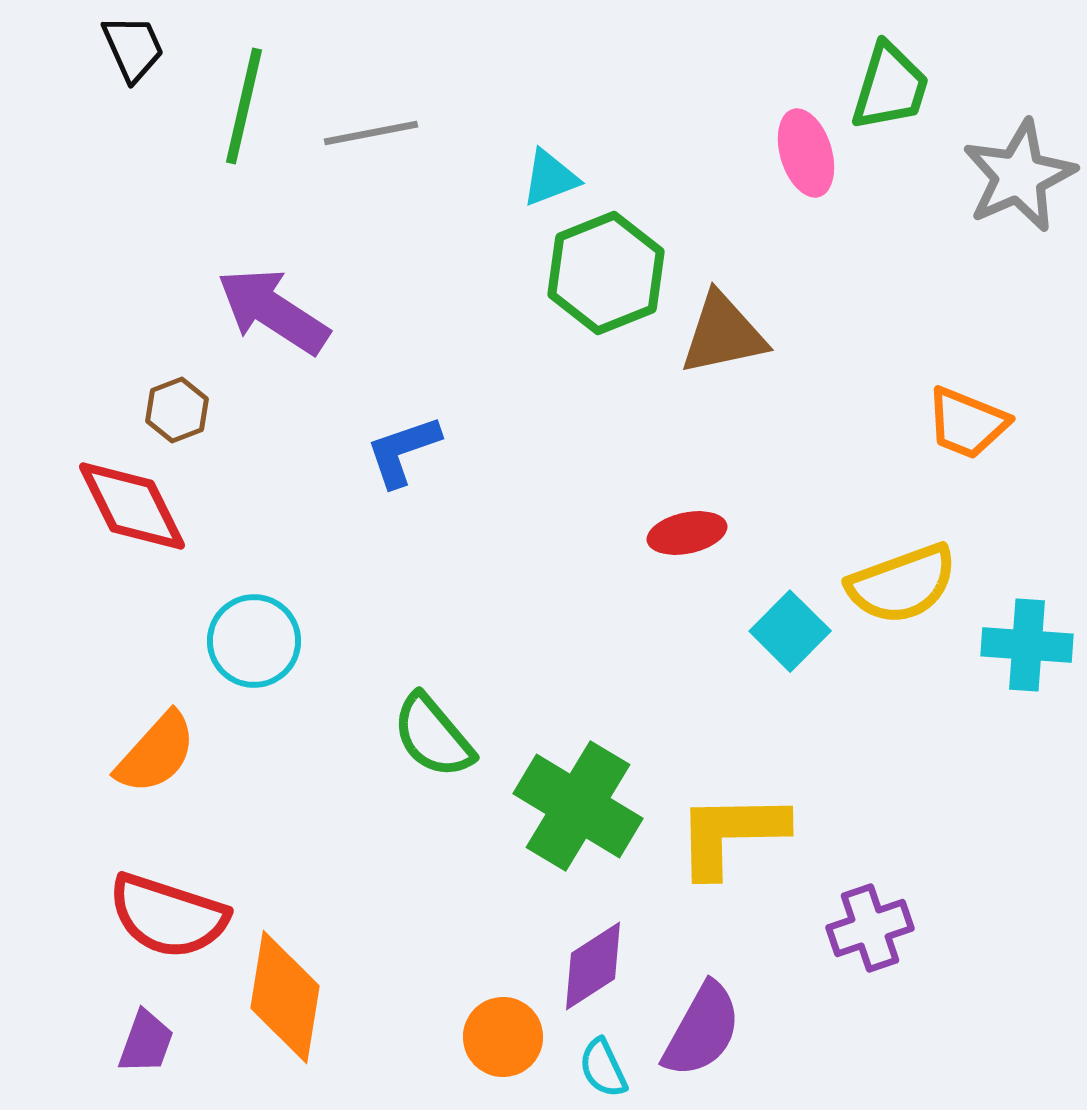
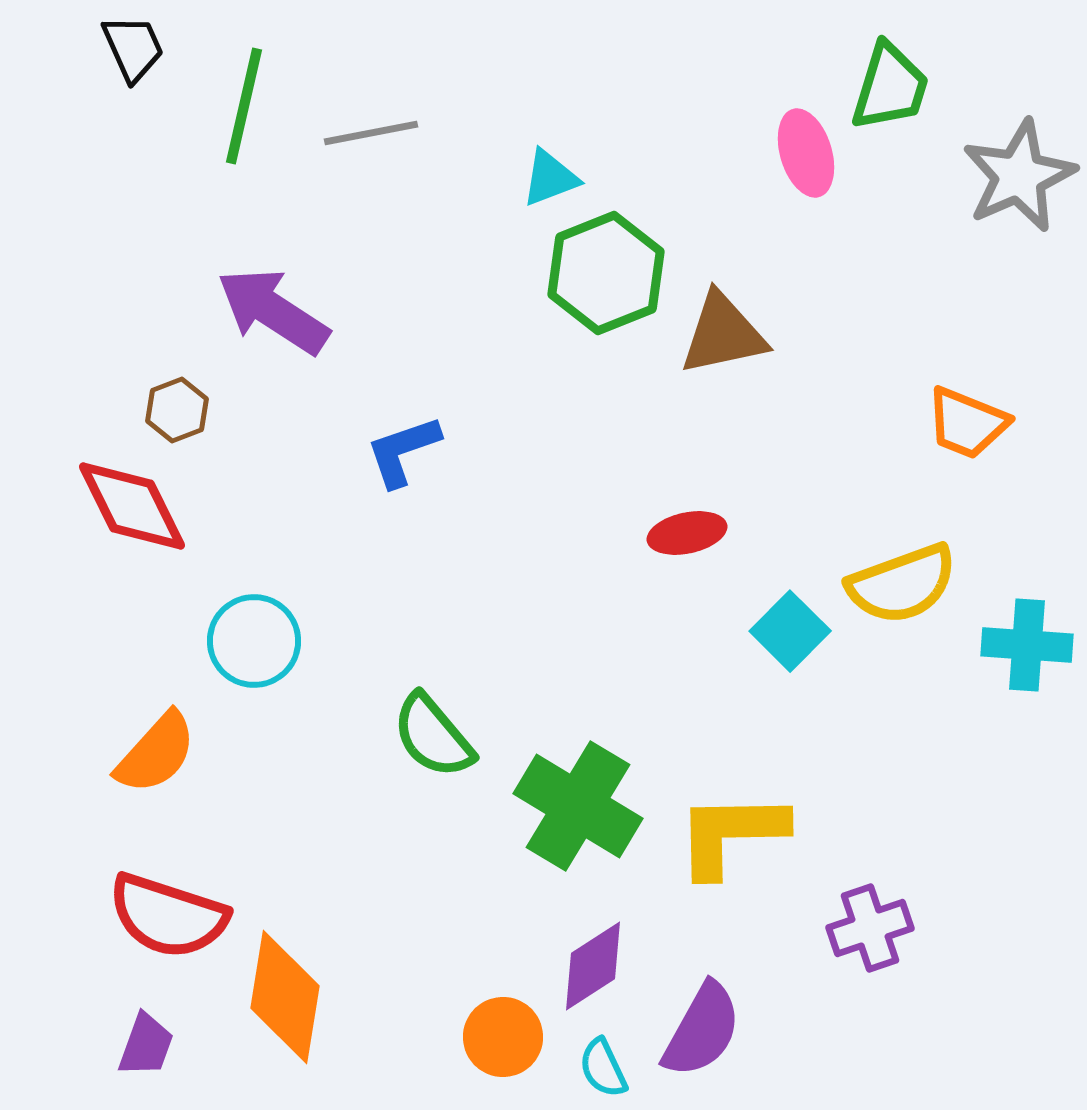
purple trapezoid: moved 3 px down
